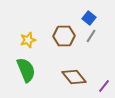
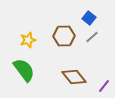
gray line: moved 1 px right, 1 px down; rotated 16 degrees clockwise
green semicircle: moved 2 px left; rotated 15 degrees counterclockwise
